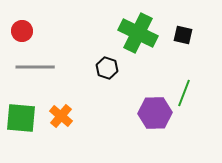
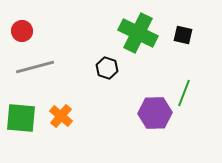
gray line: rotated 15 degrees counterclockwise
